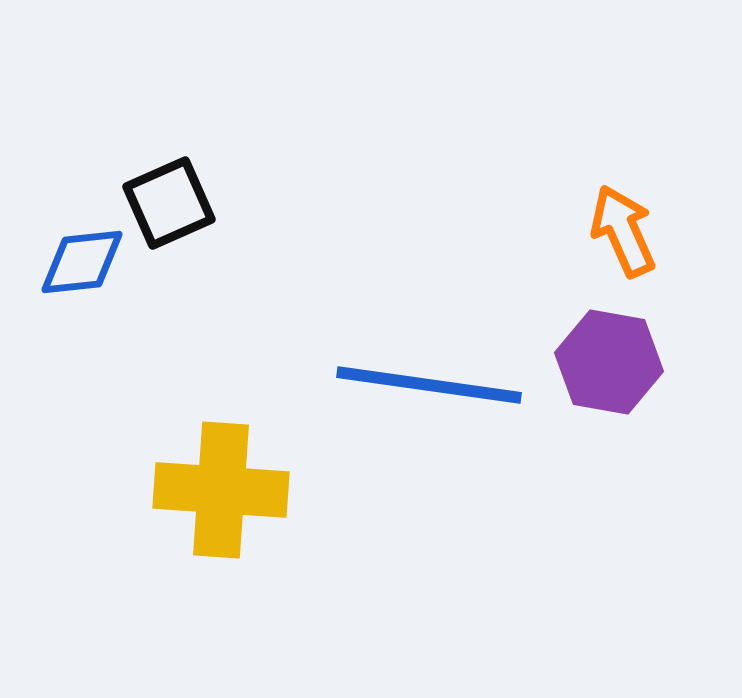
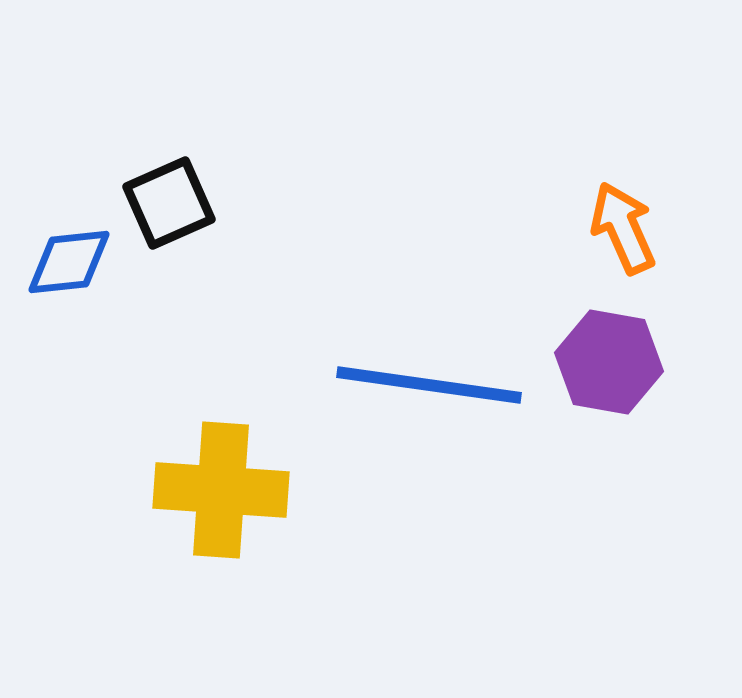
orange arrow: moved 3 px up
blue diamond: moved 13 px left
